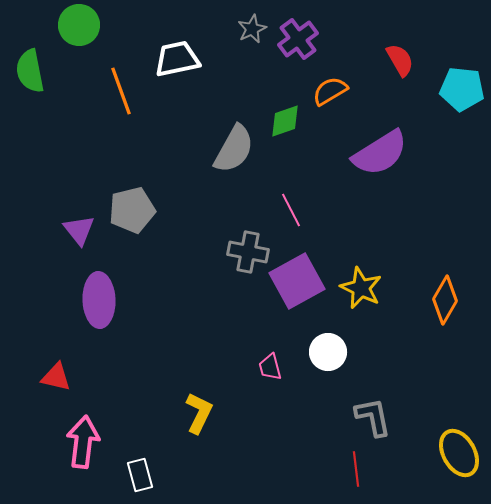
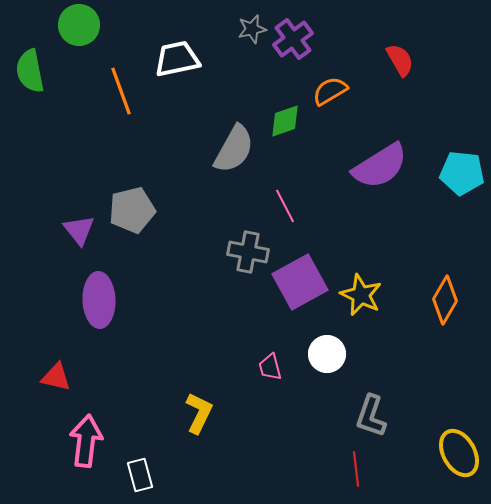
gray star: rotated 12 degrees clockwise
purple cross: moved 5 px left
cyan pentagon: moved 84 px down
purple semicircle: moved 13 px down
pink line: moved 6 px left, 4 px up
purple square: moved 3 px right, 1 px down
yellow star: moved 7 px down
white circle: moved 1 px left, 2 px down
gray L-shape: moved 2 px left, 1 px up; rotated 150 degrees counterclockwise
pink arrow: moved 3 px right, 1 px up
